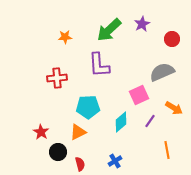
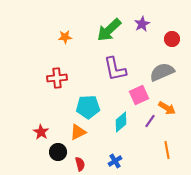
purple L-shape: moved 16 px right, 4 px down; rotated 8 degrees counterclockwise
orange arrow: moved 7 px left
